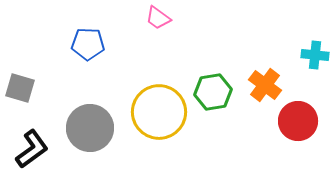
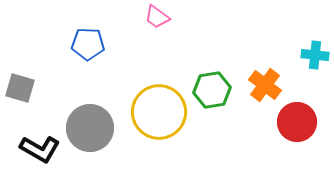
pink trapezoid: moved 1 px left, 1 px up
green hexagon: moved 1 px left, 2 px up
red circle: moved 1 px left, 1 px down
black L-shape: moved 8 px right; rotated 66 degrees clockwise
